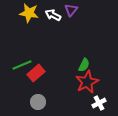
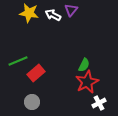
green line: moved 4 px left, 4 px up
gray circle: moved 6 px left
